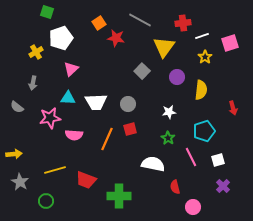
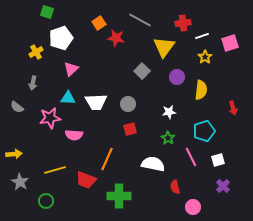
orange line: moved 20 px down
